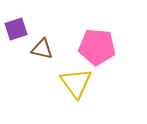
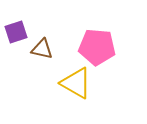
purple square: moved 3 px down
yellow triangle: rotated 24 degrees counterclockwise
